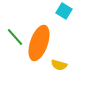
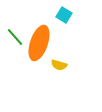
cyan square: moved 4 px down
